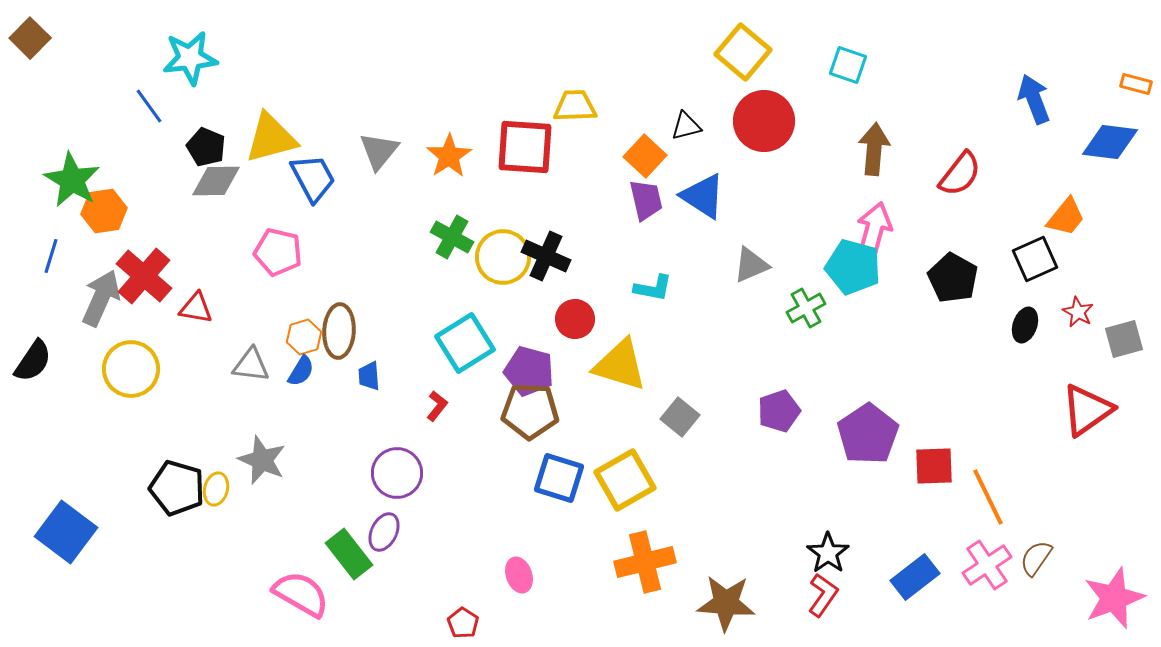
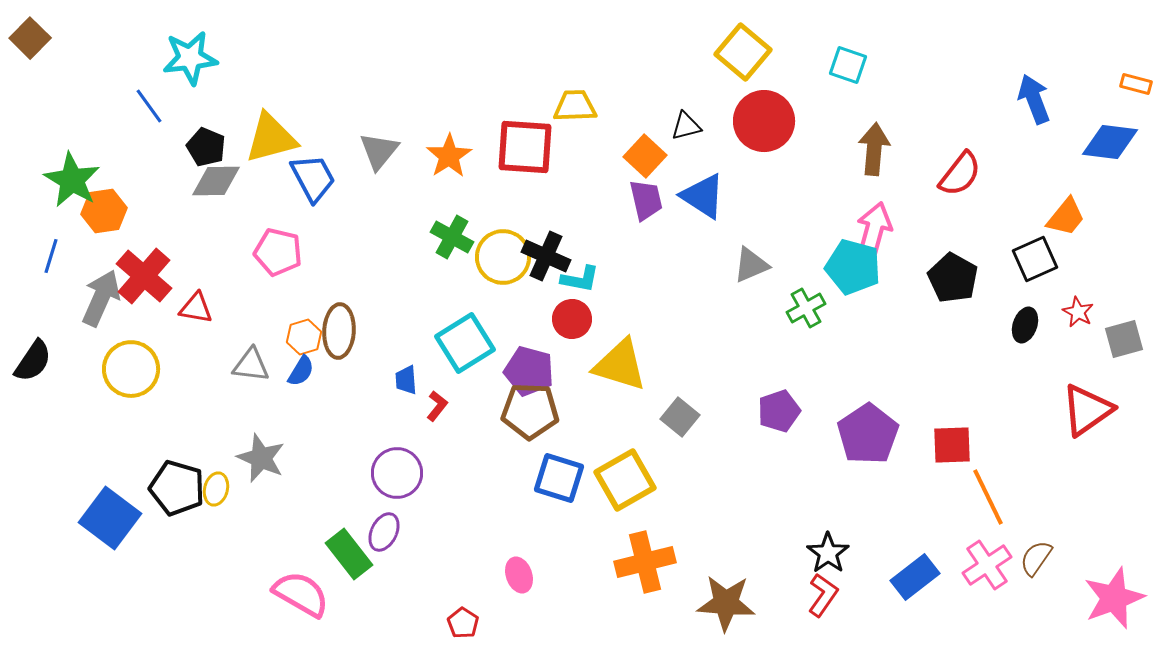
cyan L-shape at (653, 288): moved 73 px left, 9 px up
red circle at (575, 319): moved 3 px left
blue trapezoid at (369, 376): moved 37 px right, 4 px down
gray star at (262, 460): moved 1 px left, 2 px up
red square at (934, 466): moved 18 px right, 21 px up
blue square at (66, 532): moved 44 px right, 14 px up
